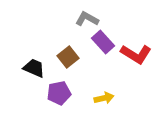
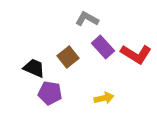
purple rectangle: moved 5 px down
purple pentagon: moved 9 px left; rotated 20 degrees clockwise
